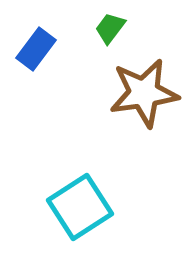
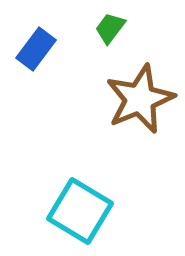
brown star: moved 4 px left, 6 px down; rotated 14 degrees counterclockwise
cyan square: moved 4 px down; rotated 26 degrees counterclockwise
